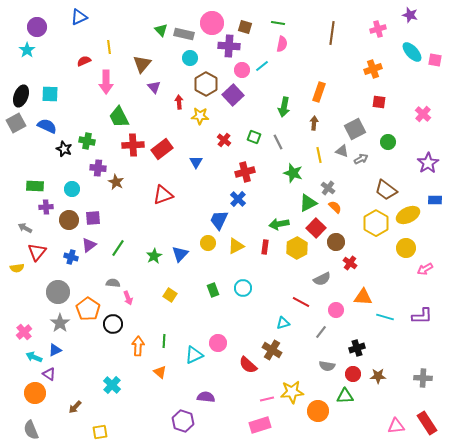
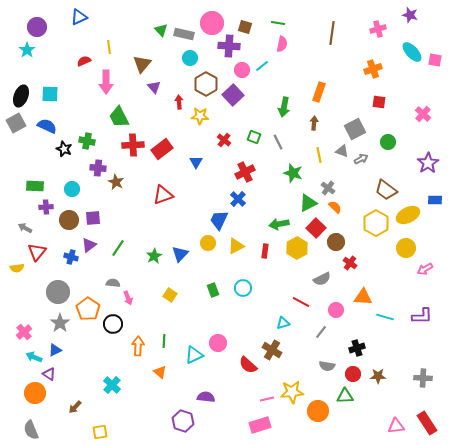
red cross at (245, 172): rotated 12 degrees counterclockwise
red rectangle at (265, 247): moved 4 px down
